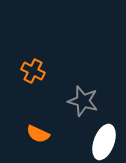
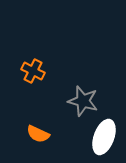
white ellipse: moved 5 px up
